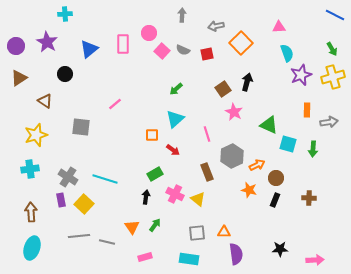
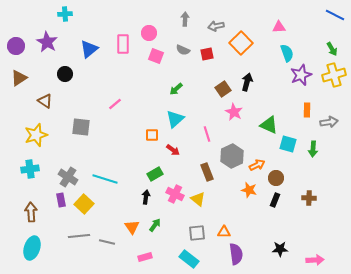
gray arrow at (182, 15): moved 3 px right, 4 px down
pink square at (162, 51): moved 6 px left, 5 px down; rotated 21 degrees counterclockwise
yellow cross at (333, 77): moved 1 px right, 2 px up
cyan rectangle at (189, 259): rotated 30 degrees clockwise
